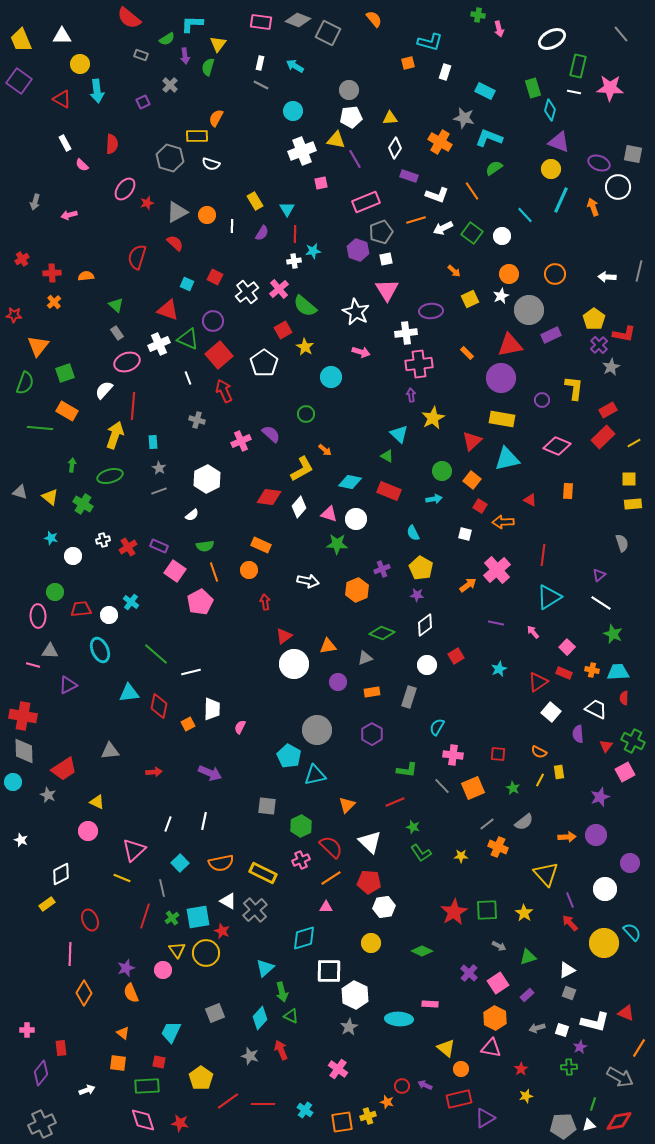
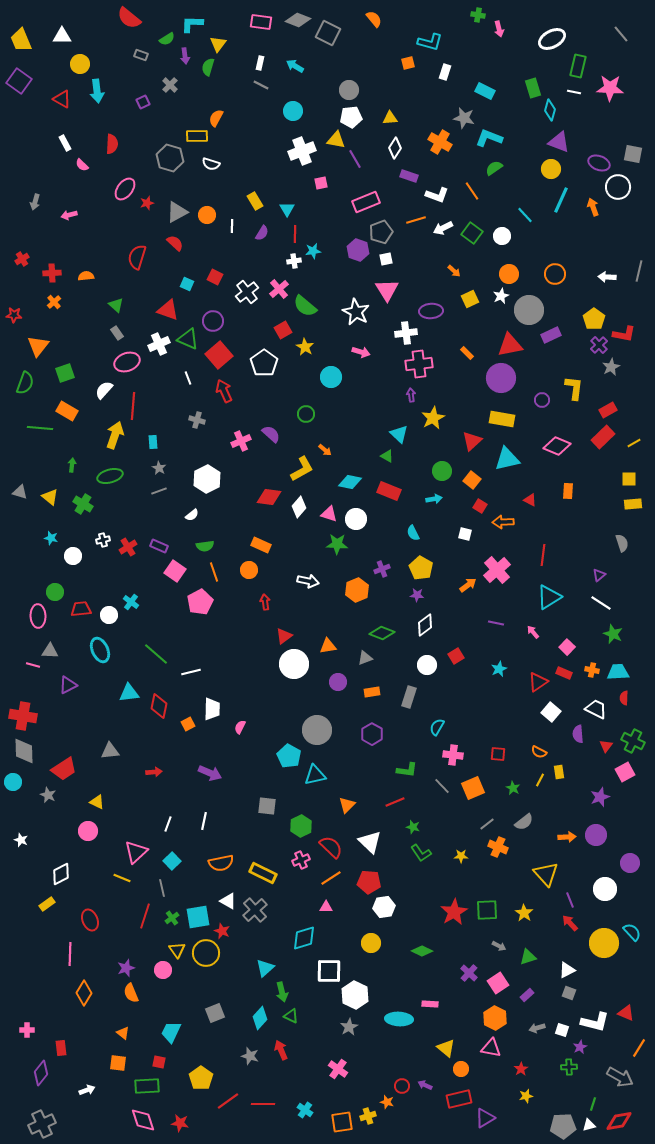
pink triangle at (134, 850): moved 2 px right, 2 px down
cyan square at (180, 863): moved 8 px left, 2 px up
